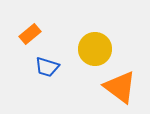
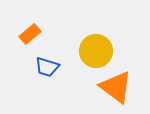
yellow circle: moved 1 px right, 2 px down
orange triangle: moved 4 px left
